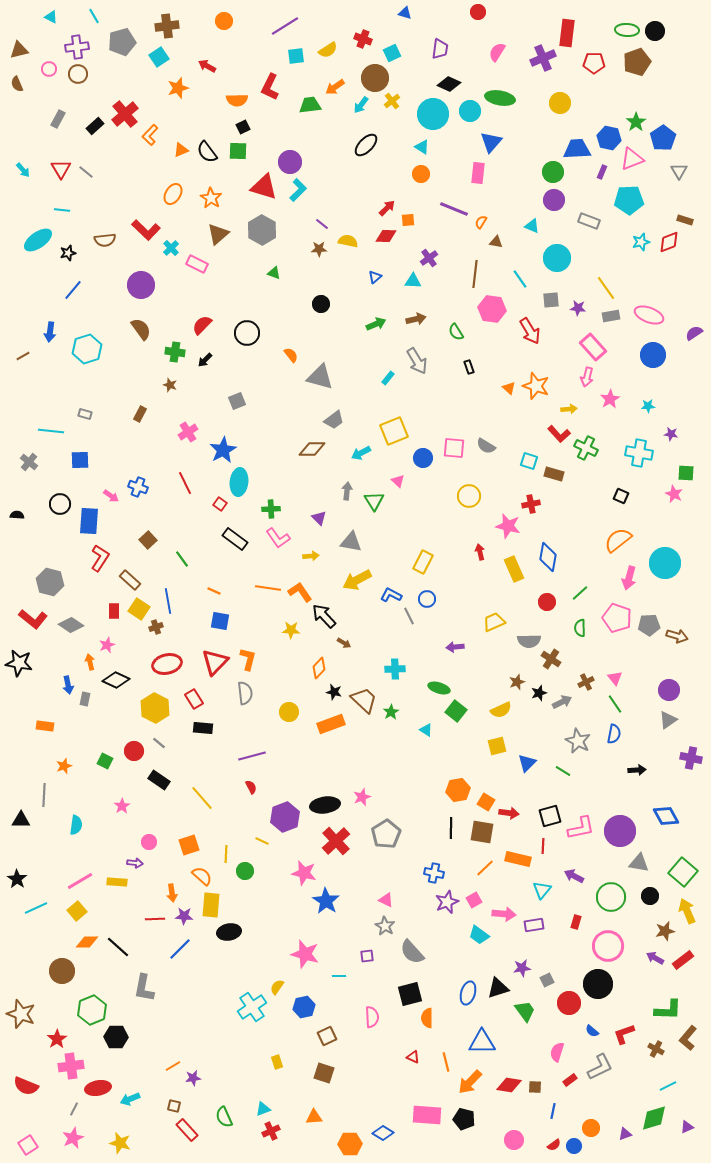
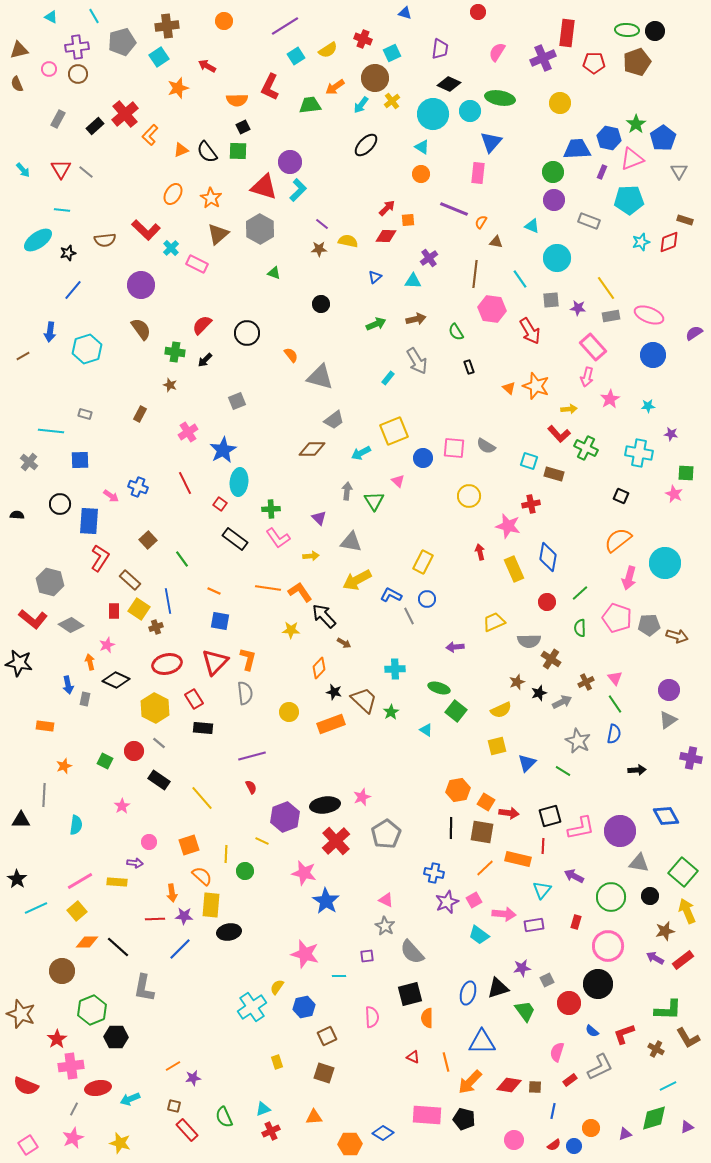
cyan square at (296, 56): rotated 24 degrees counterclockwise
green star at (636, 122): moved 2 px down
gray hexagon at (262, 230): moved 2 px left, 1 px up
brown L-shape at (688, 1038): rotated 70 degrees counterclockwise
